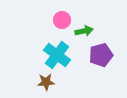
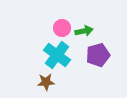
pink circle: moved 8 px down
purple pentagon: moved 3 px left
